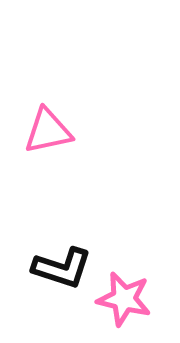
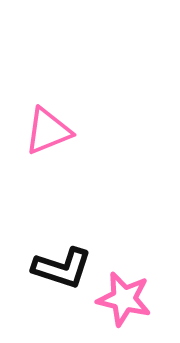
pink triangle: rotated 10 degrees counterclockwise
